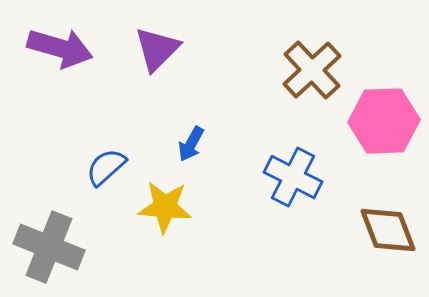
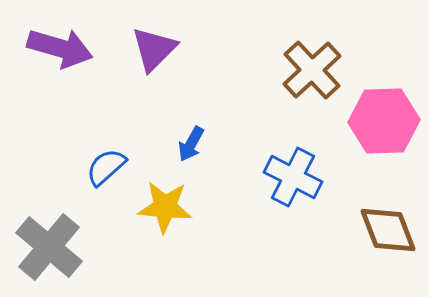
purple triangle: moved 3 px left
gray cross: rotated 18 degrees clockwise
